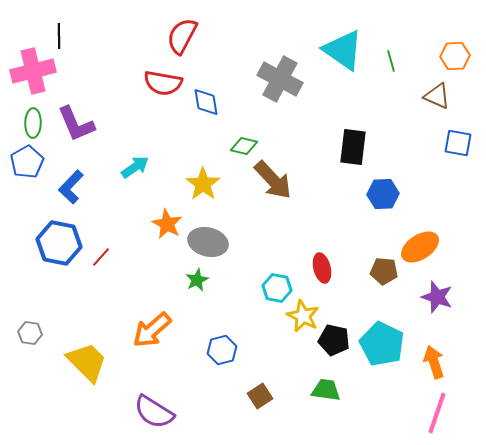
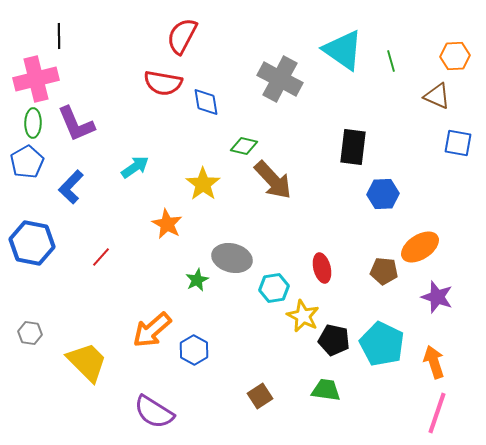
pink cross at (33, 71): moved 3 px right, 8 px down
gray ellipse at (208, 242): moved 24 px right, 16 px down
blue hexagon at (59, 243): moved 27 px left
cyan hexagon at (277, 288): moved 3 px left; rotated 20 degrees counterclockwise
blue hexagon at (222, 350): moved 28 px left; rotated 16 degrees counterclockwise
